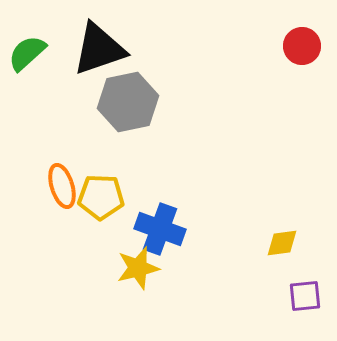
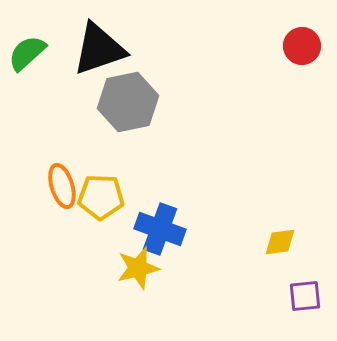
yellow diamond: moved 2 px left, 1 px up
